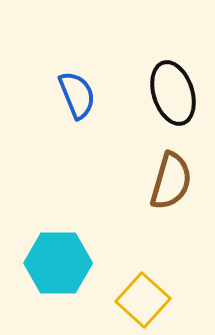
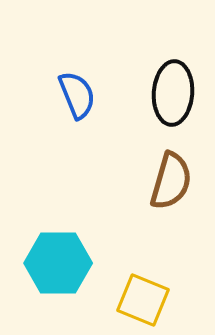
black ellipse: rotated 22 degrees clockwise
yellow square: rotated 20 degrees counterclockwise
